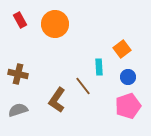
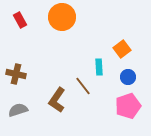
orange circle: moved 7 px right, 7 px up
brown cross: moved 2 px left
